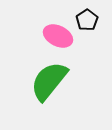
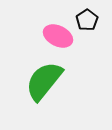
green semicircle: moved 5 px left
